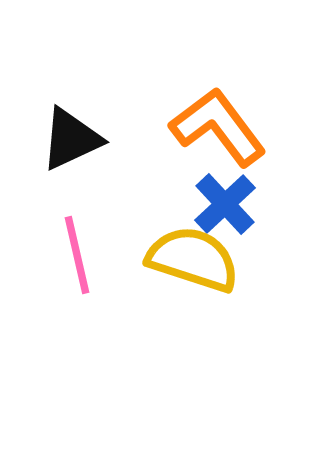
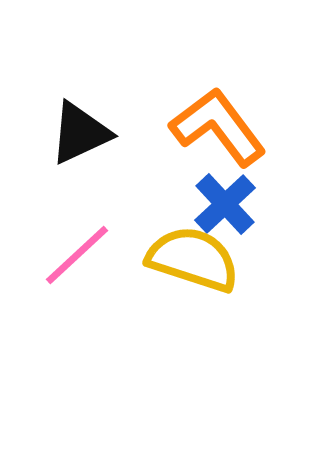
black triangle: moved 9 px right, 6 px up
pink line: rotated 60 degrees clockwise
